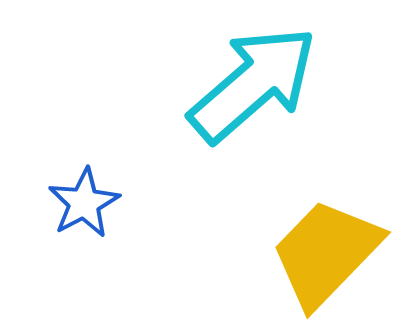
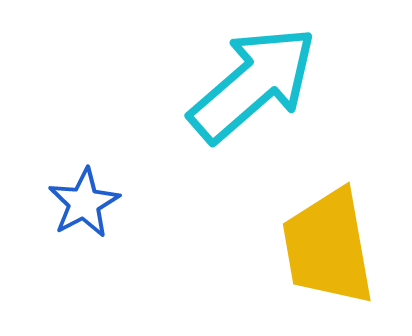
yellow trapezoid: moved 2 px right, 6 px up; rotated 54 degrees counterclockwise
